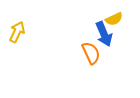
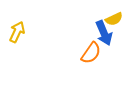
blue arrow: moved 1 px up
orange semicircle: rotated 60 degrees clockwise
